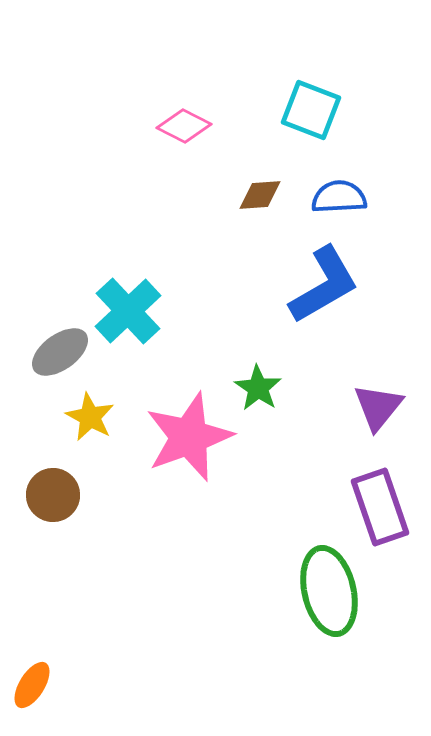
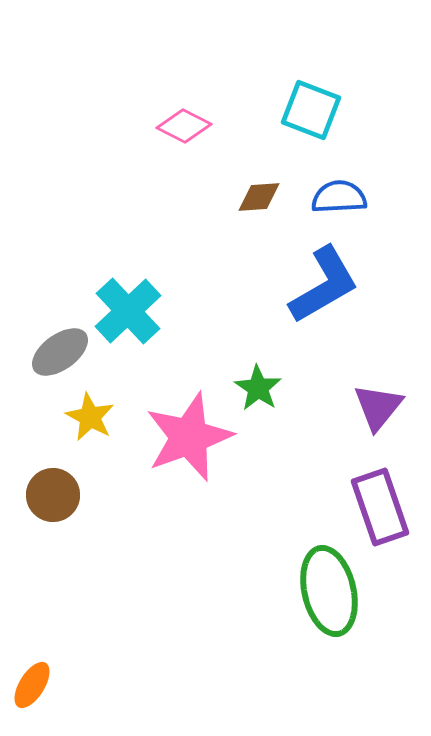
brown diamond: moved 1 px left, 2 px down
